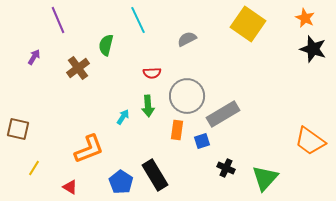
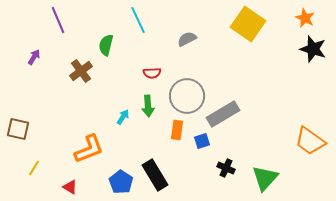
brown cross: moved 3 px right, 3 px down
